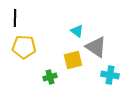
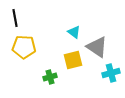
black line: rotated 12 degrees counterclockwise
cyan triangle: moved 3 px left, 1 px down
gray triangle: moved 1 px right
cyan cross: moved 1 px right, 2 px up; rotated 24 degrees counterclockwise
